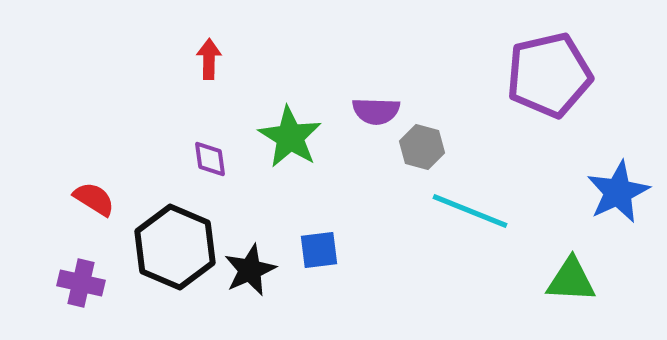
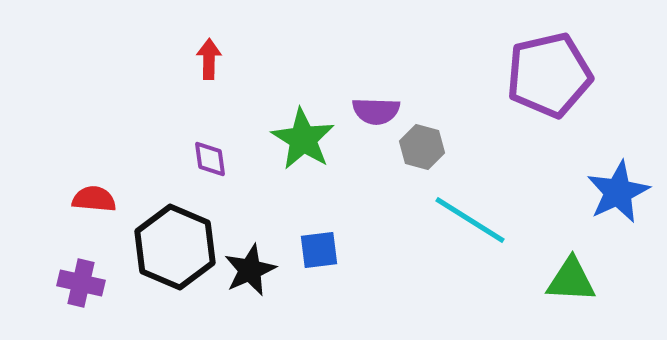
green star: moved 13 px right, 2 px down
red semicircle: rotated 27 degrees counterclockwise
cyan line: moved 9 px down; rotated 10 degrees clockwise
